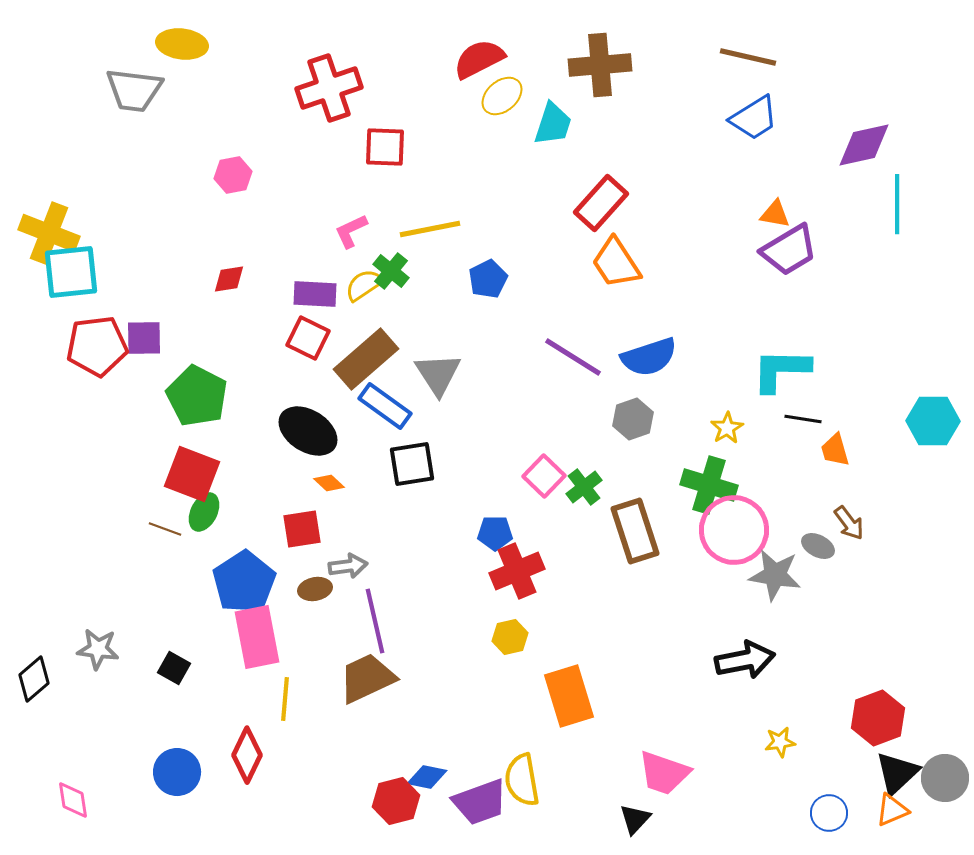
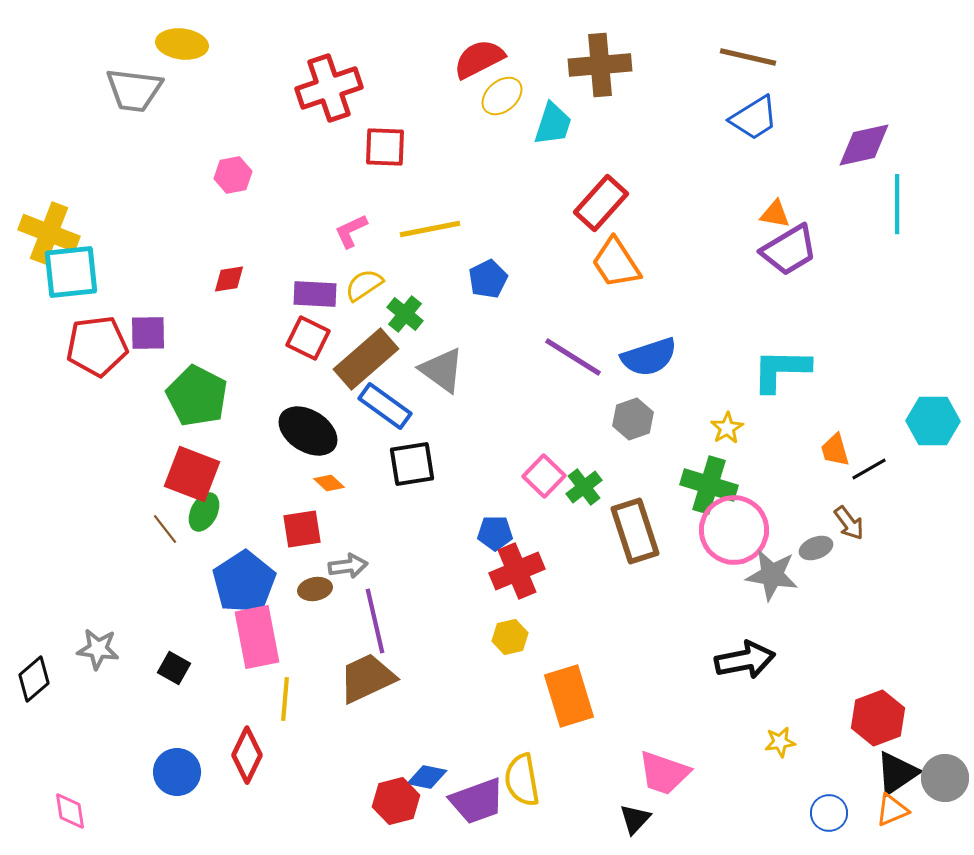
green cross at (391, 271): moved 14 px right, 43 px down
purple square at (144, 338): moved 4 px right, 5 px up
gray triangle at (438, 374): moved 4 px right, 4 px up; rotated 21 degrees counterclockwise
black line at (803, 419): moved 66 px right, 50 px down; rotated 39 degrees counterclockwise
brown line at (165, 529): rotated 32 degrees clockwise
gray ellipse at (818, 546): moved 2 px left, 2 px down; rotated 48 degrees counterclockwise
gray star at (775, 575): moved 3 px left
black triangle at (897, 773): rotated 9 degrees clockwise
pink diamond at (73, 800): moved 3 px left, 11 px down
purple trapezoid at (480, 802): moved 3 px left, 1 px up
